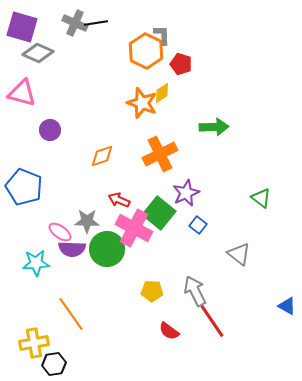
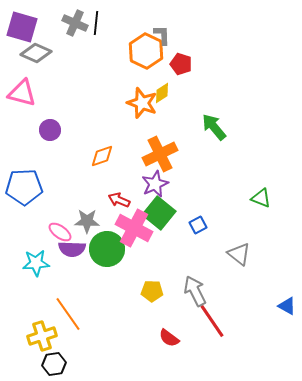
black line: rotated 75 degrees counterclockwise
gray diamond: moved 2 px left
green arrow: rotated 128 degrees counterclockwise
blue pentagon: rotated 24 degrees counterclockwise
purple star: moved 31 px left, 9 px up
green triangle: rotated 15 degrees counterclockwise
blue square: rotated 24 degrees clockwise
orange line: moved 3 px left
red semicircle: moved 7 px down
yellow cross: moved 8 px right, 7 px up; rotated 8 degrees counterclockwise
